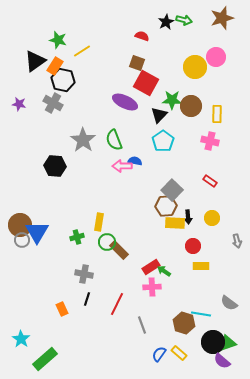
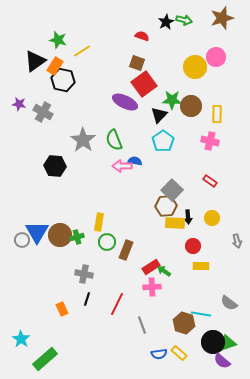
red square at (146, 83): moved 2 px left, 1 px down; rotated 25 degrees clockwise
gray cross at (53, 103): moved 10 px left, 9 px down
brown circle at (20, 225): moved 40 px right, 10 px down
brown rectangle at (119, 250): moved 7 px right; rotated 66 degrees clockwise
blue semicircle at (159, 354): rotated 133 degrees counterclockwise
